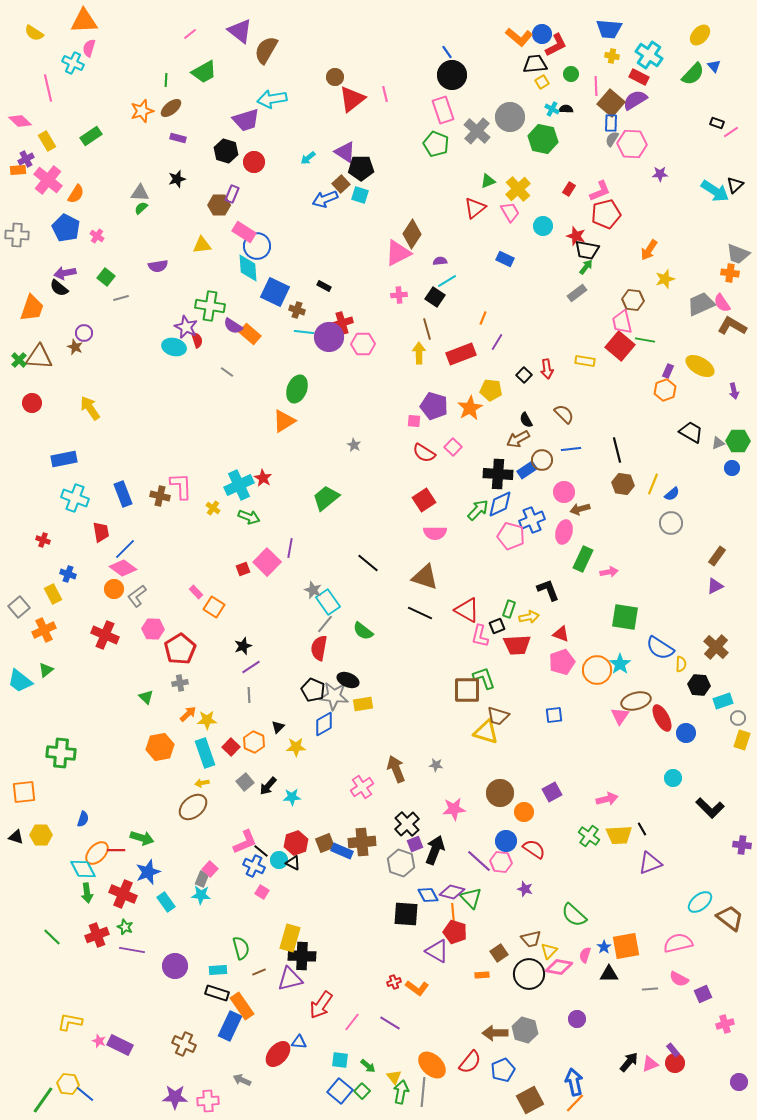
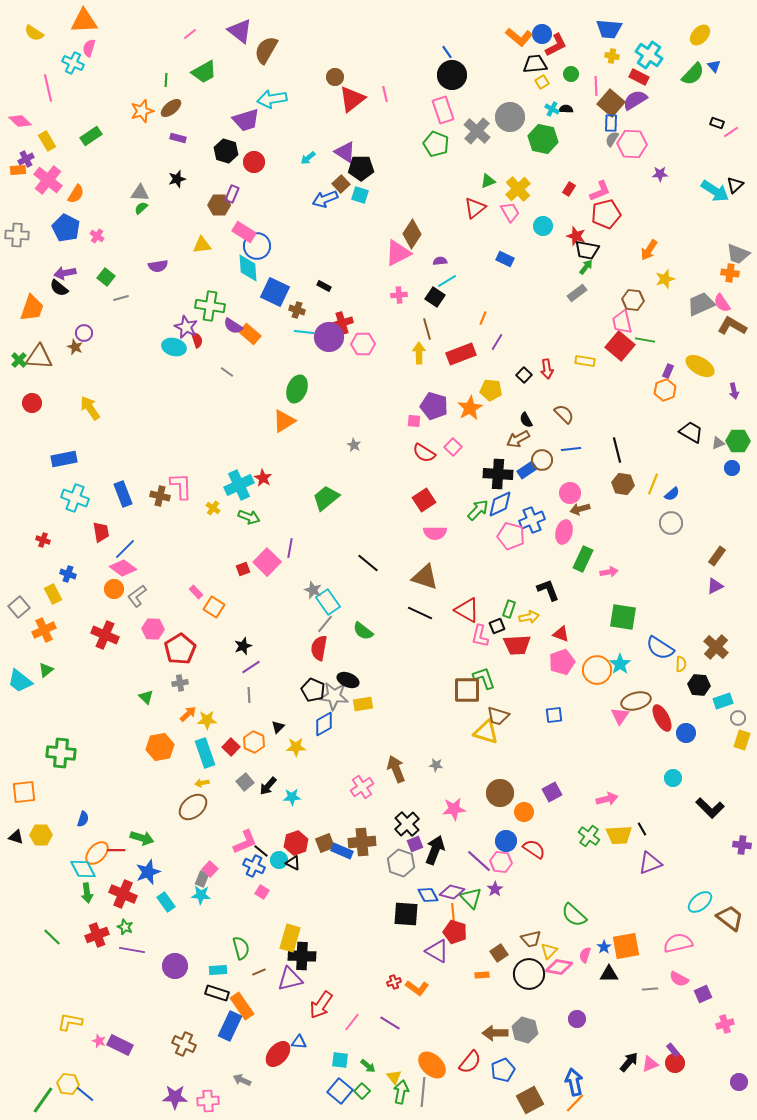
pink circle at (564, 492): moved 6 px right, 1 px down
green square at (625, 617): moved 2 px left
purple star at (525, 889): moved 30 px left; rotated 21 degrees clockwise
